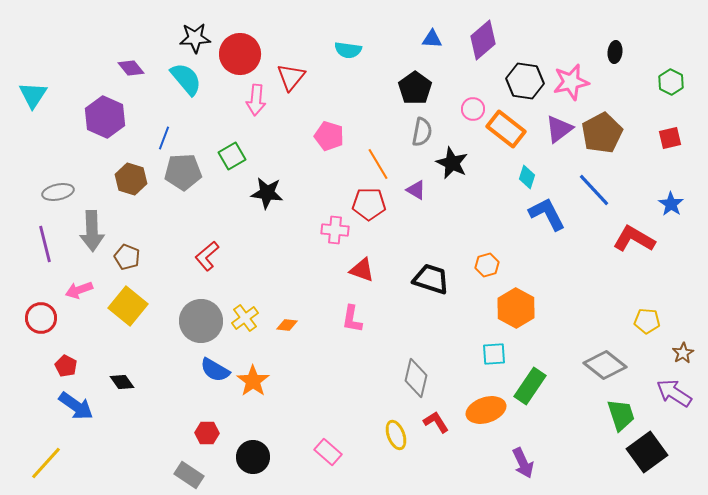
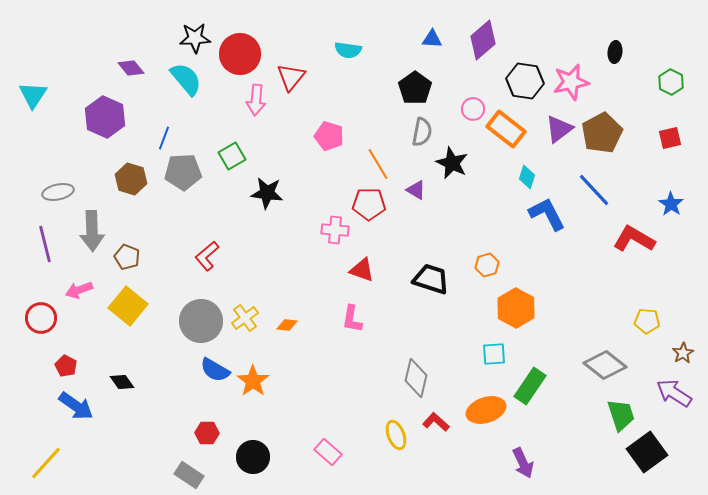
red L-shape at (436, 422): rotated 16 degrees counterclockwise
